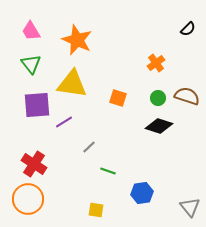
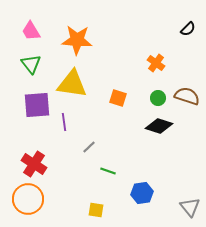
orange star: rotated 20 degrees counterclockwise
orange cross: rotated 18 degrees counterclockwise
purple line: rotated 66 degrees counterclockwise
